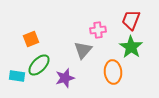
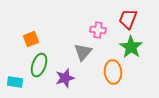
red trapezoid: moved 3 px left, 1 px up
pink cross: rotated 14 degrees clockwise
gray triangle: moved 2 px down
green ellipse: rotated 25 degrees counterclockwise
cyan rectangle: moved 2 px left, 6 px down
